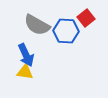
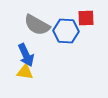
red square: rotated 36 degrees clockwise
